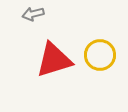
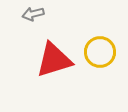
yellow circle: moved 3 px up
